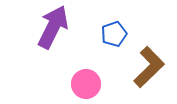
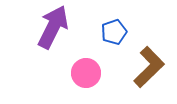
blue pentagon: moved 2 px up
pink circle: moved 11 px up
